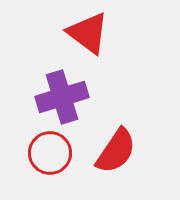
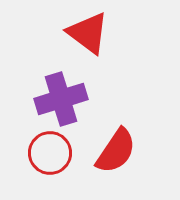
purple cross: moved 1 px left, 2 px down
